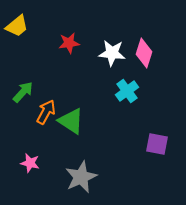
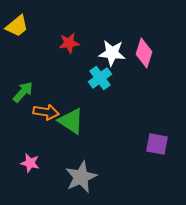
cyan cross: moved 27 px left, 13 px up
orange arrow: rotated 70 degrees clockwise
